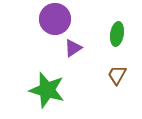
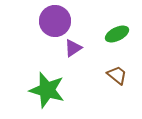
purple circle: moved 2 px down
green ellipse: rotated 55 degrees clockwise
brown trapezoid: rotated 100 degrees clockwise
